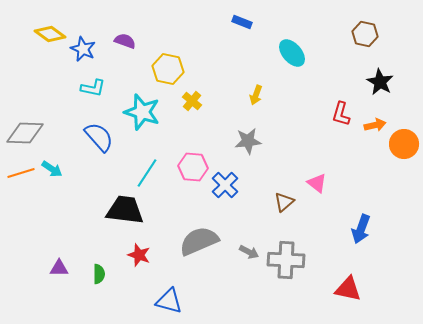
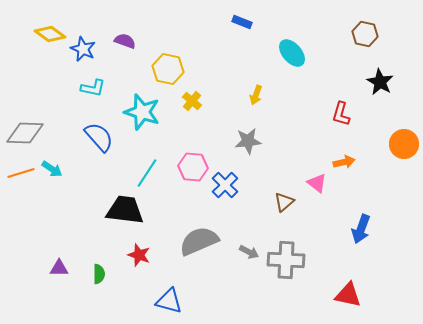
orange arrow: moved 31 px left, 37 px down
red triangle: moved 6 px down
